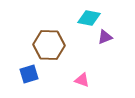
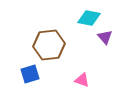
purple triangle: rotated 49 degrees counterclockwise
brown hexagon: rotated 8 degrees counterclockwise
blue square: moved 1 px right
